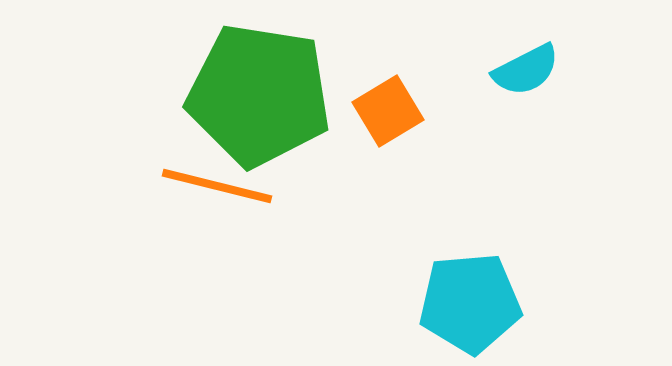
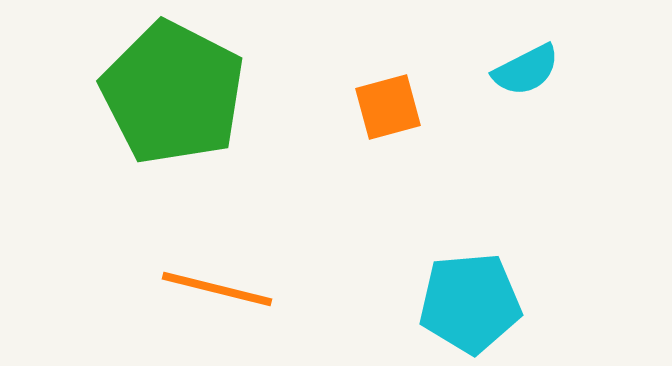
green pentagon: moved 86 px left, 2 px up; rotated 18 degrees clockwise
orange square: moved 4 px up; rotated 16 degrees clockwise
orange line: moved 103 px down
